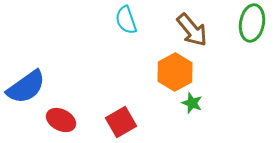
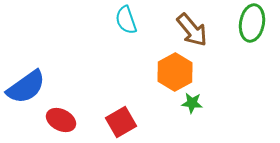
green star: rotated 15 degrees counterclockwise
